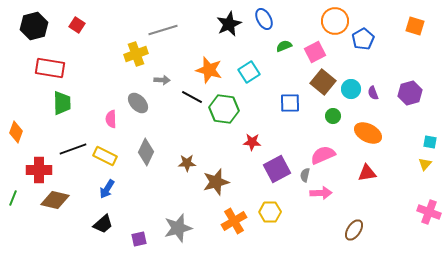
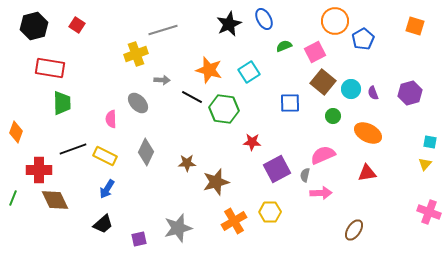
brown diamond at (55, 200): rotated 52 degrees clockwise
